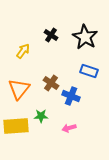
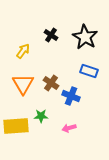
orange triangle: moved 4 px right, 5 px up; rotated 10 degrees counterclockwise
